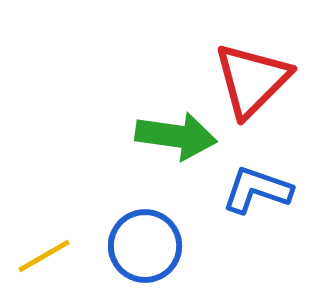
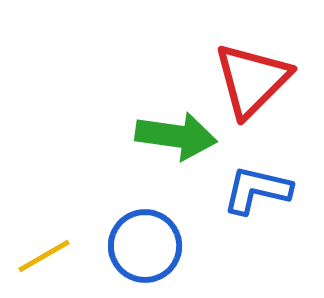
blue L-shape: rotated 6 degrees counterclockwise
